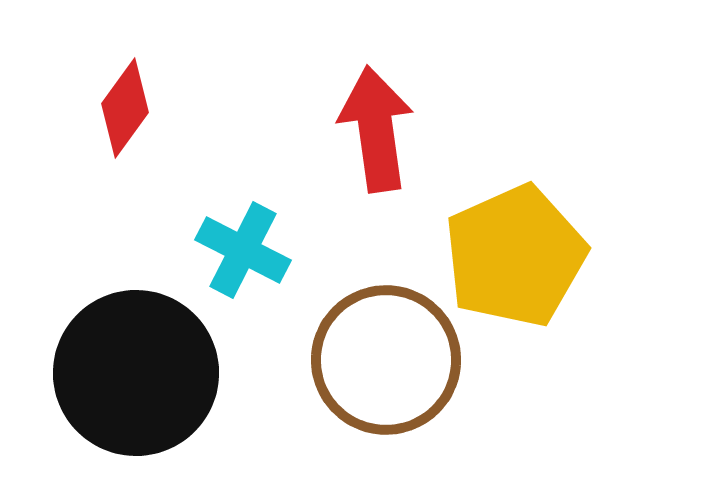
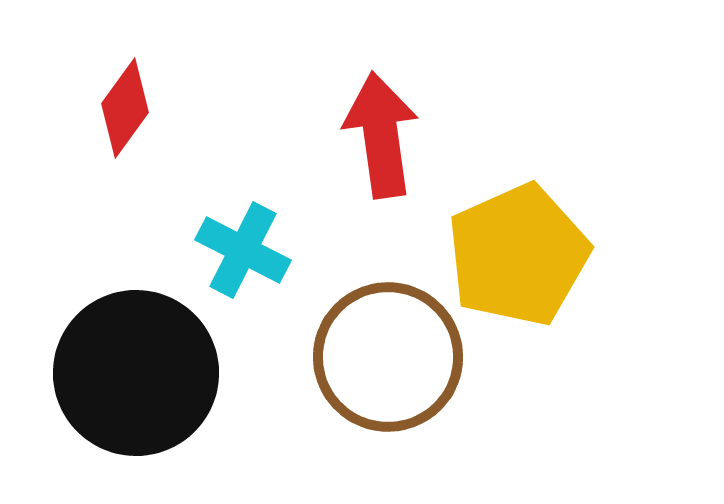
red arrow: moved 5 px right, 6 px down
yellow pentagon: moved 3 px right, 1 px up
brown circle: moved 2 px right, 3 px up
